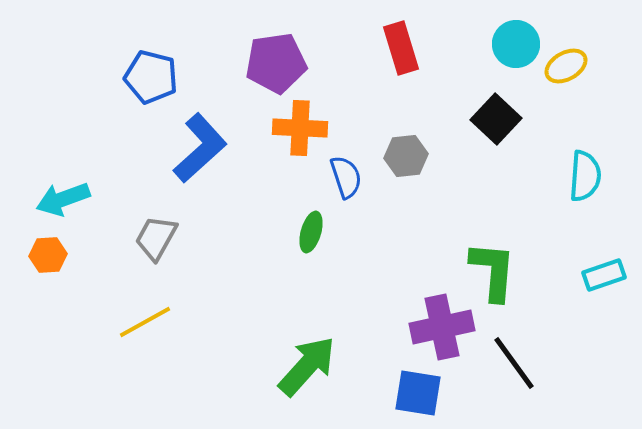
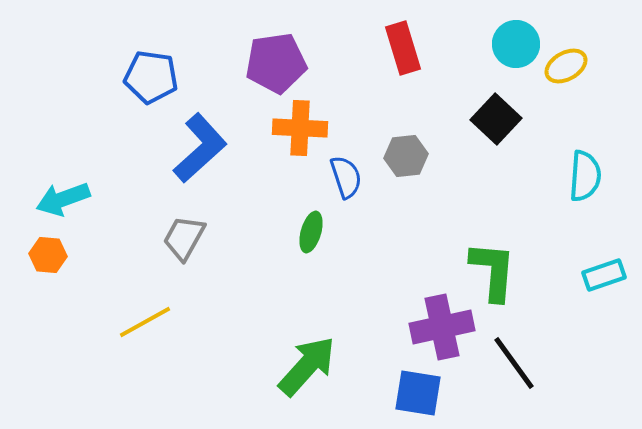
red rectangle: moved 2 px right
blue pentagon: rotated 6 degrees counterclockwise
gray trapezoid: moved 28 px right
orange hexagon: rotated 9 degrees clockwise
